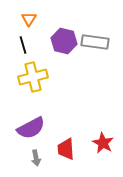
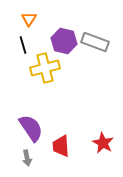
gray rectangle: rotated 12 degrees clockwise
yellow cross: moved 12 px right, 9 px up
purple semicircle: rotated 96 degrees counterclockwise
red trapezoid: moved 5 px left, 3 px up
gray arrow: moved 9 px left
